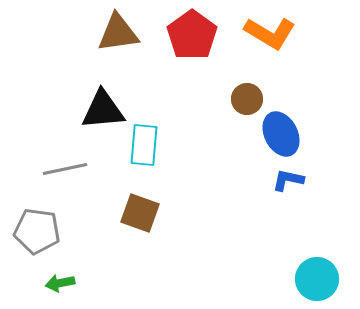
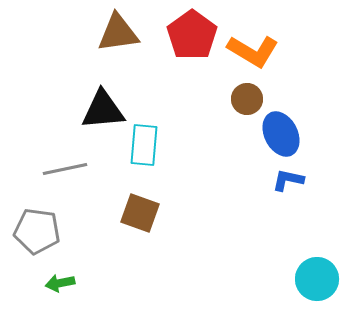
orange L-shape: moved 17 px left, 18 px down
